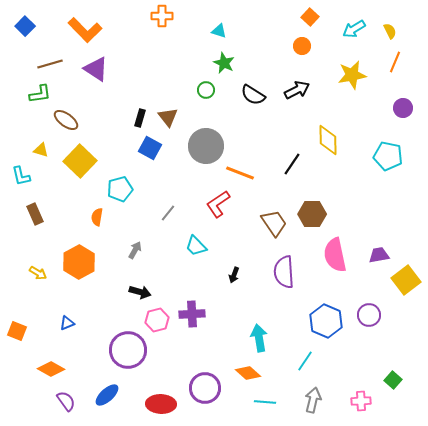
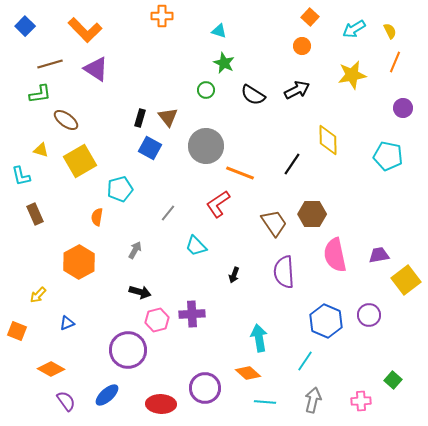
yellow square at (80, 161): rotated 16 degrees clockwise
yellow arrow at (38, 273): moved 22 px down; rotated 102 degrees clockwise
